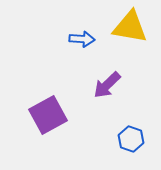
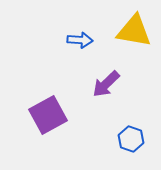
yellow triangle: moved 4 px right, 4 px down
blue arrow: moved 2 px left, 1 px down
purple arrow: moved 1 px left, 1 px up
